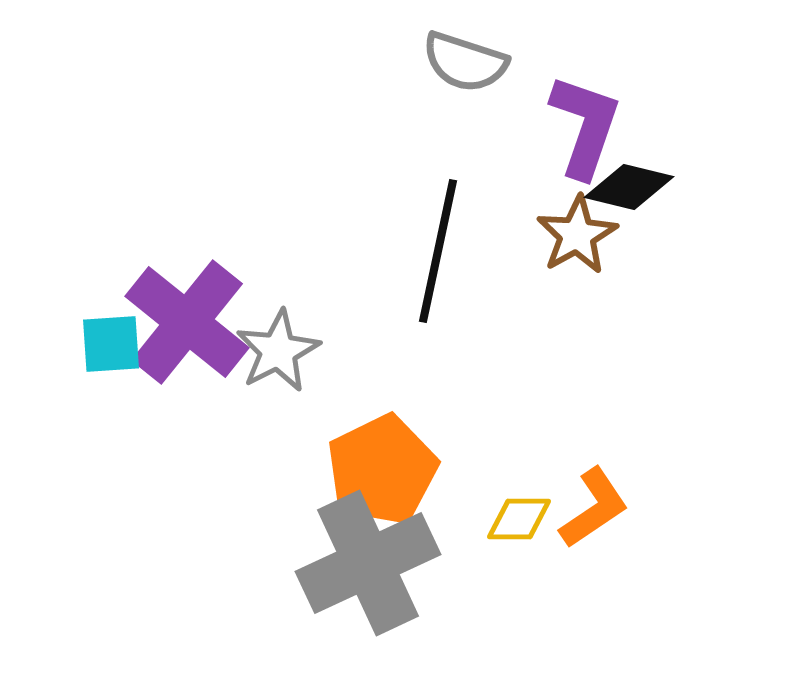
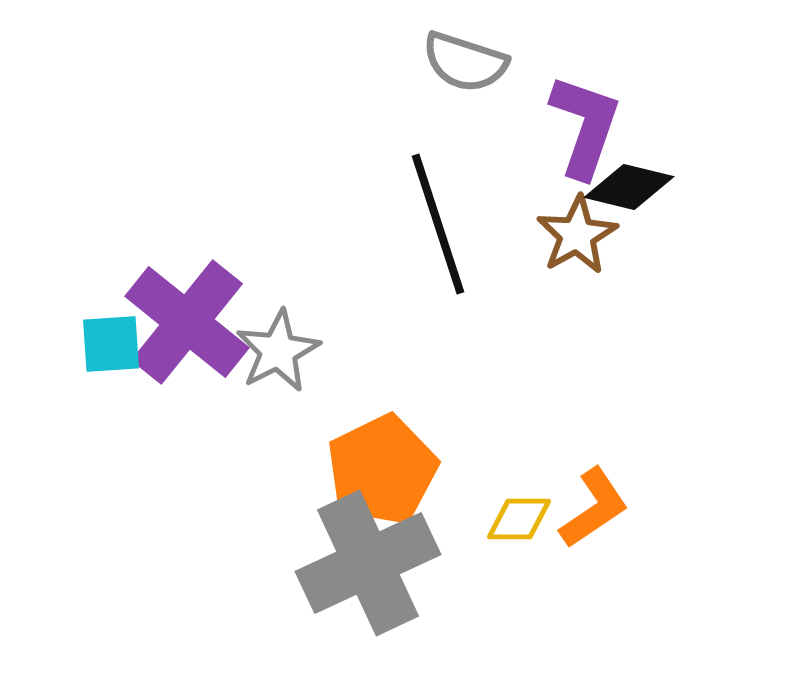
black line: moved 27 px up; rotated 30 degrees counterclockwise
